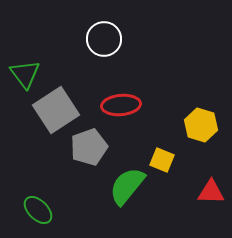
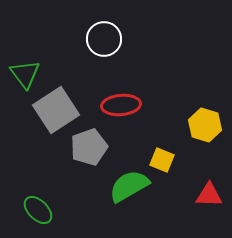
yellow hexagon: moved 4 px right
green semicircle: moved 2 px right; rotated 21 degrees clockwise
red triangle: moved 2 px left, 3 px down
